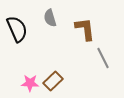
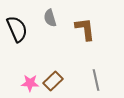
gray line: moved 7 px left, 22 px down; rotated 15 degrees clockwise
